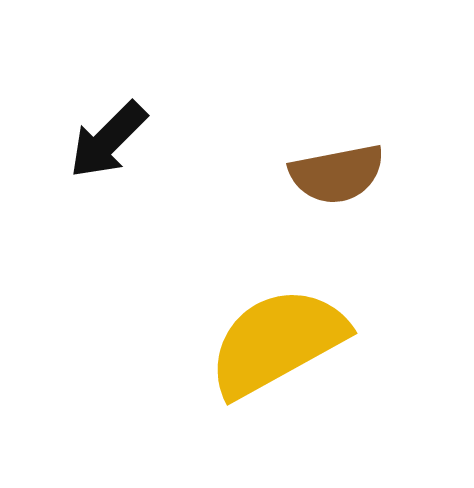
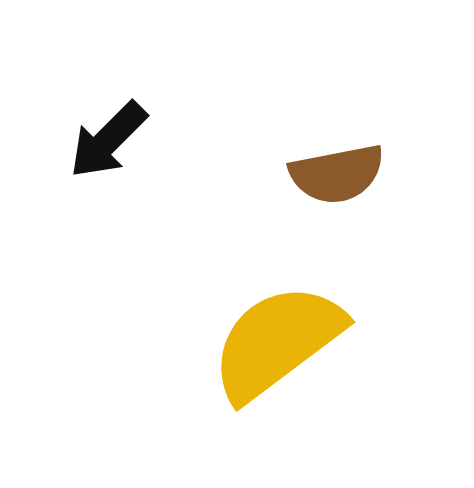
yellow semicircle: rotated 8 degrees counterclockwise
